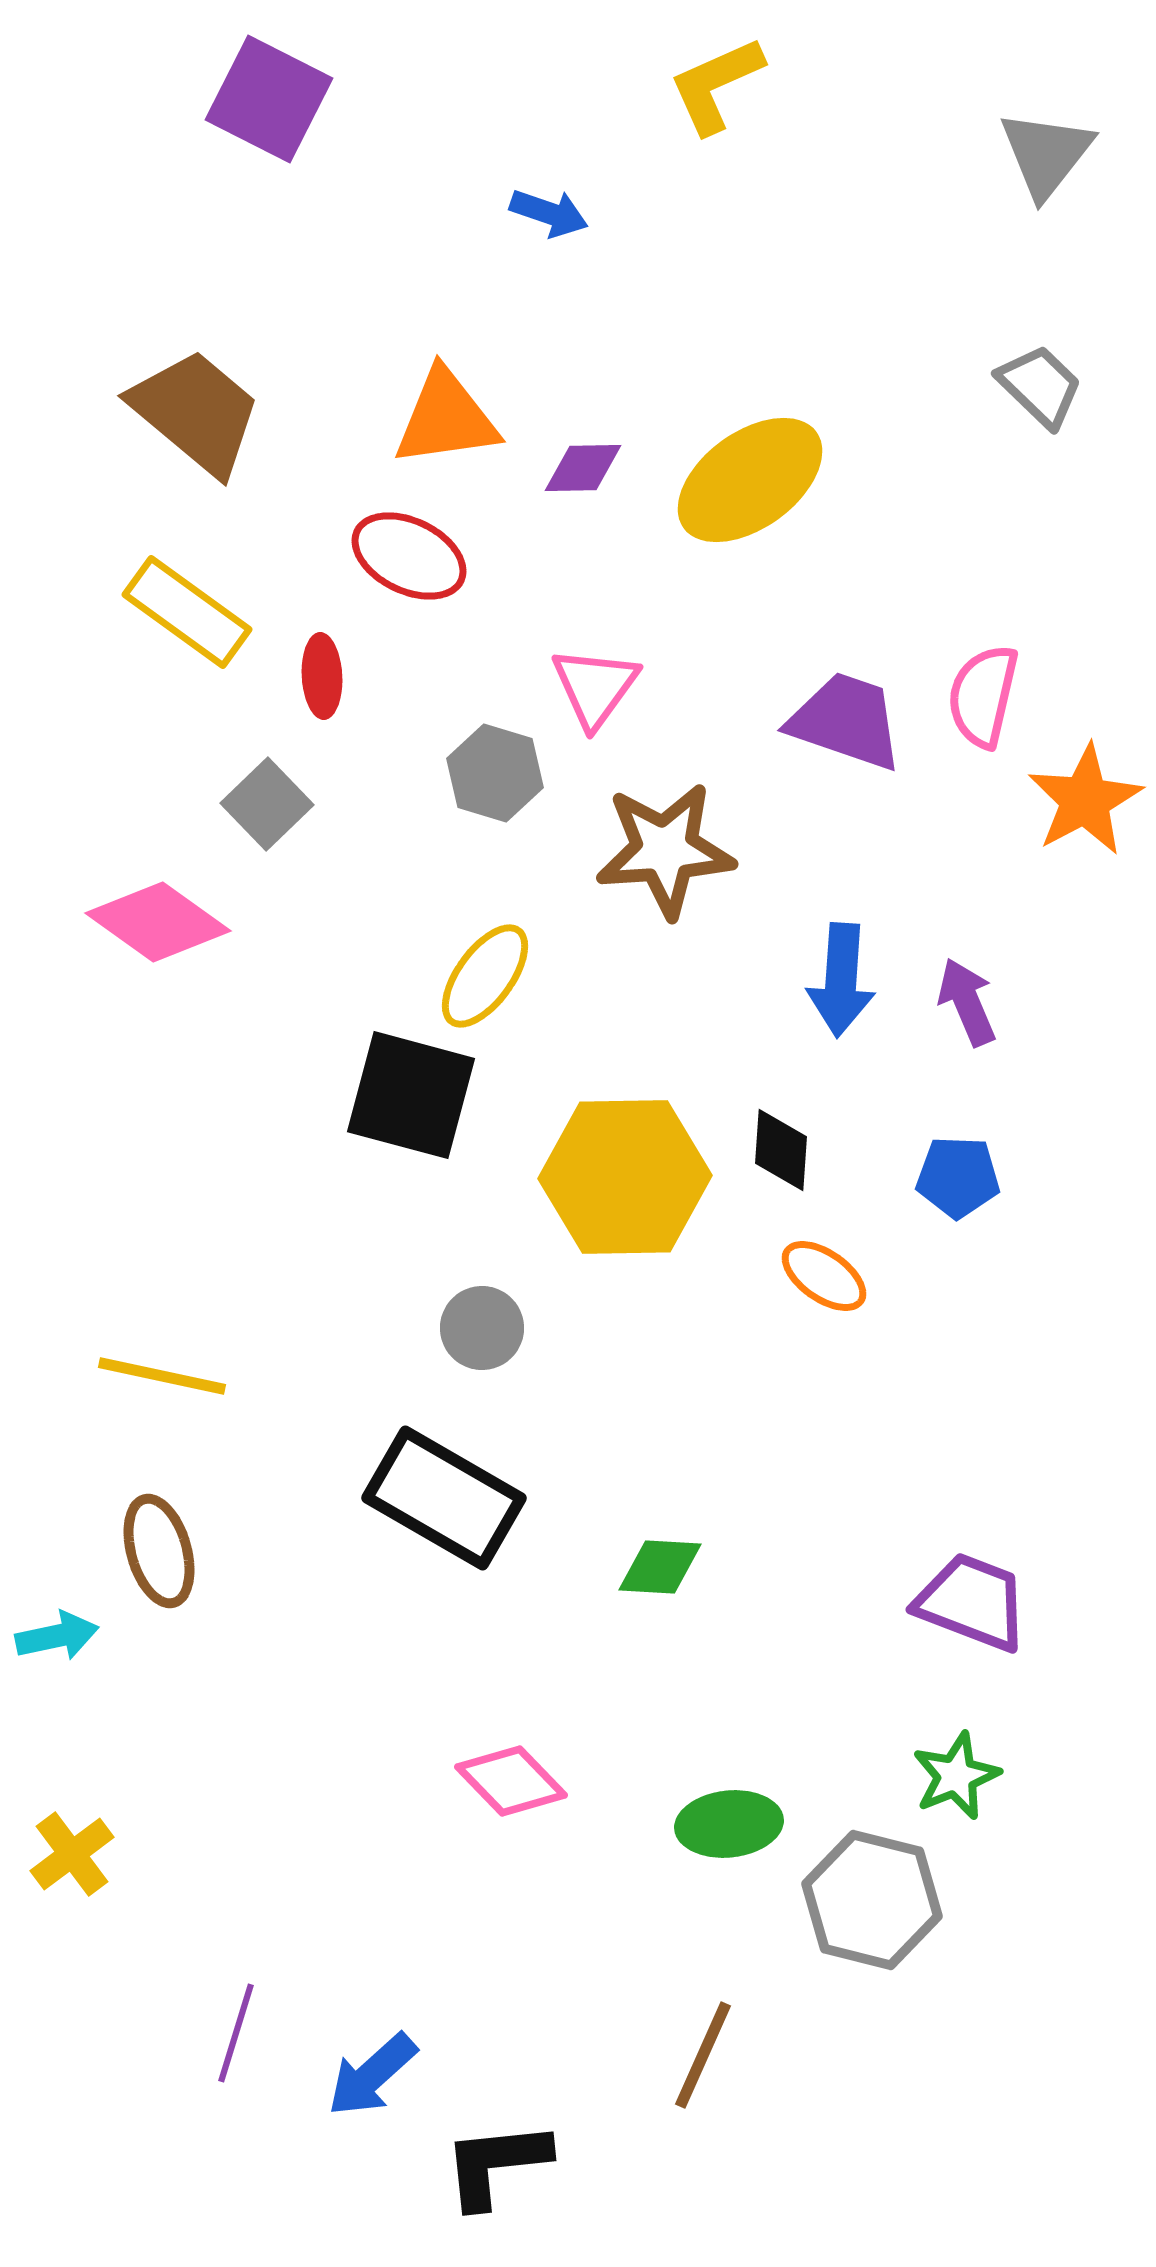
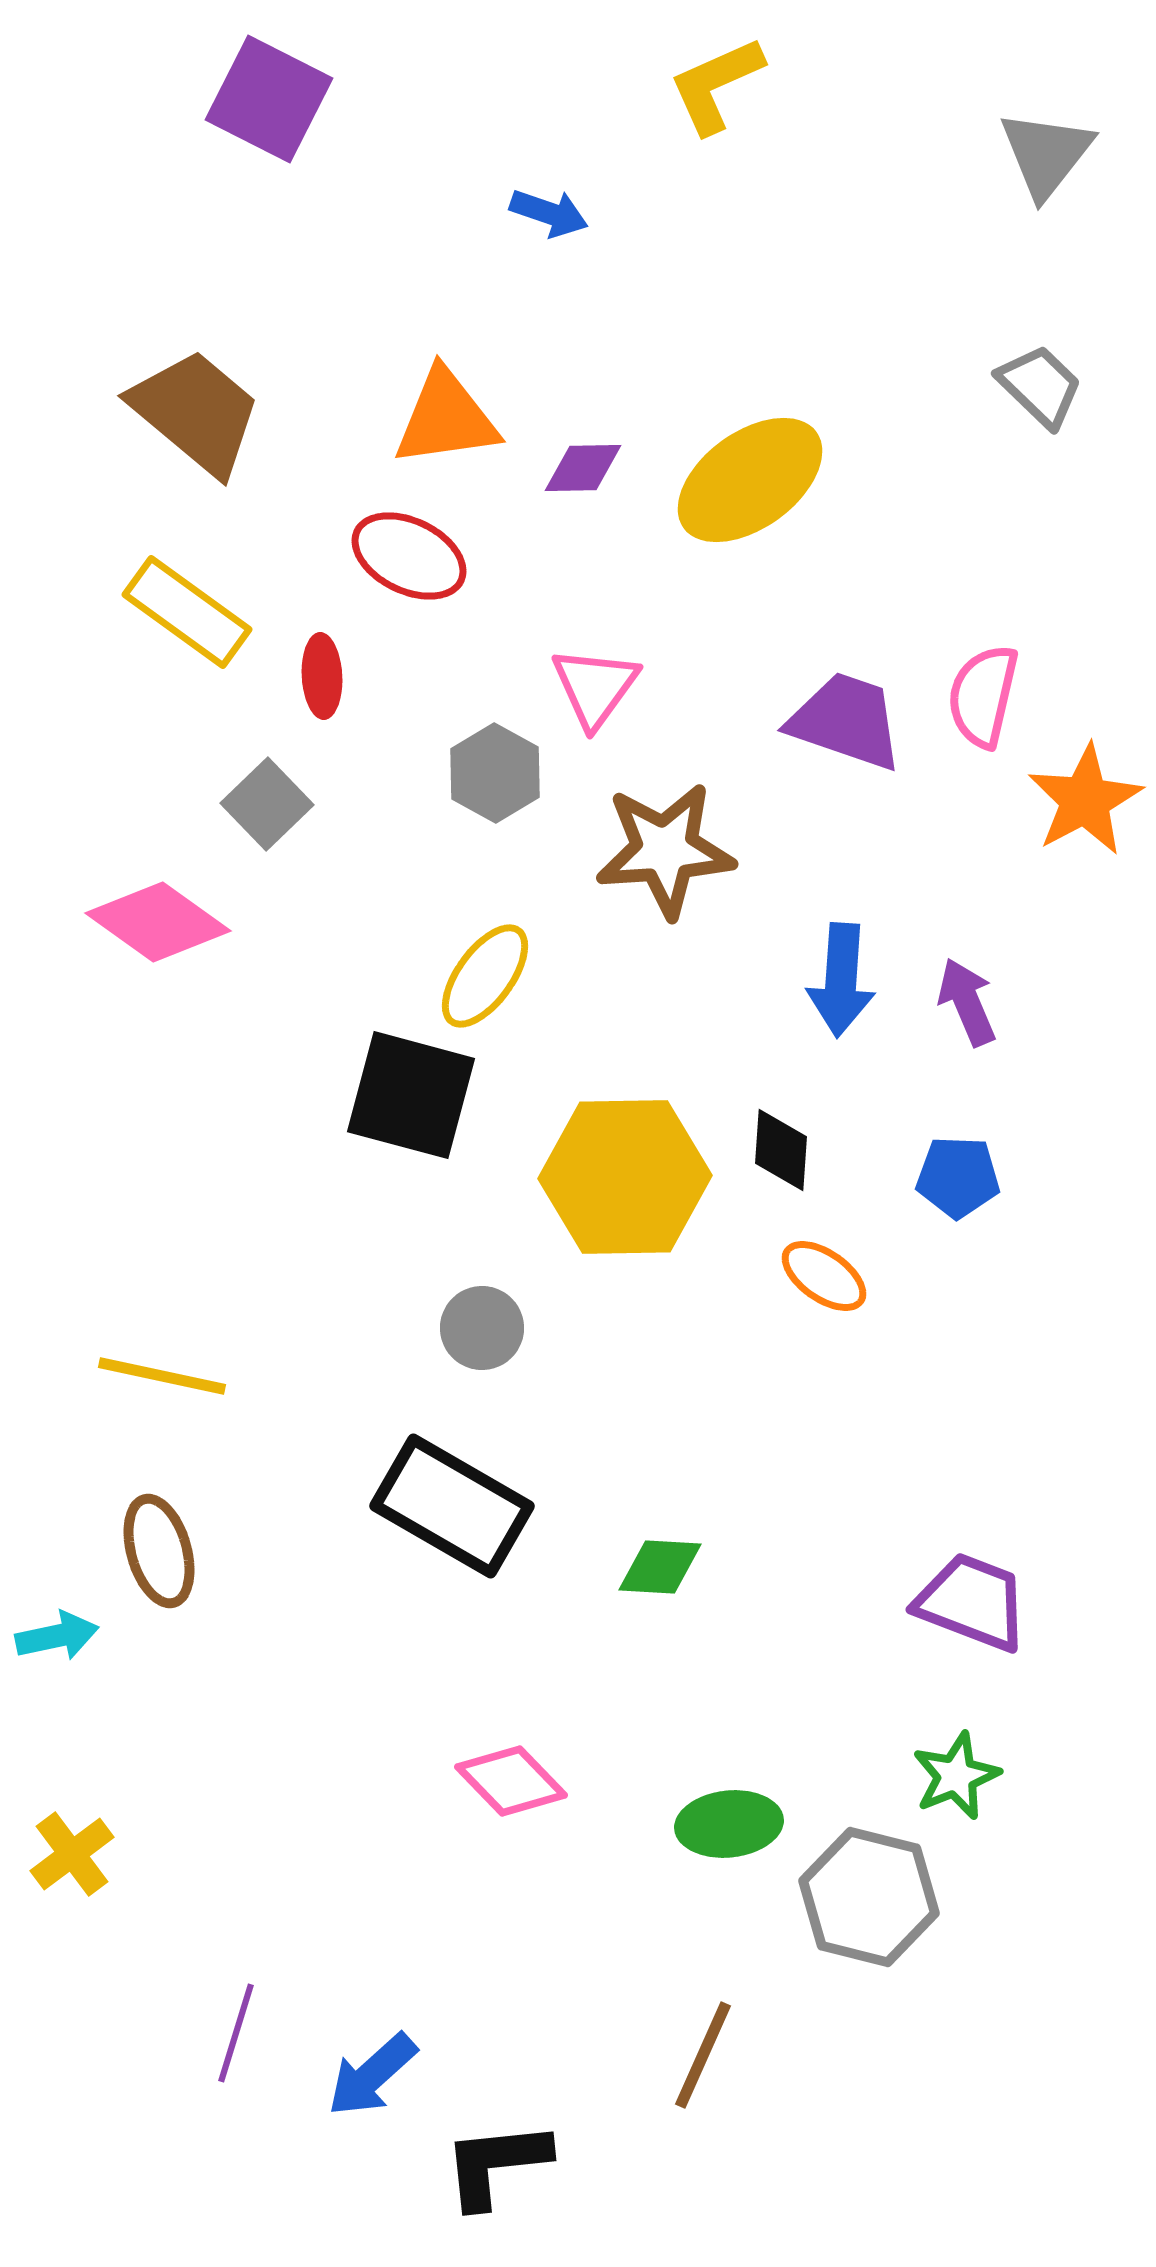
gray hexagon at (495, 773): rotated 12 degrees clockwise
black rectangle at (444, 1498): moved 8 px right, 8 px down
gray hexagon at (872, 1900): moved 3 px left, 3 px up
